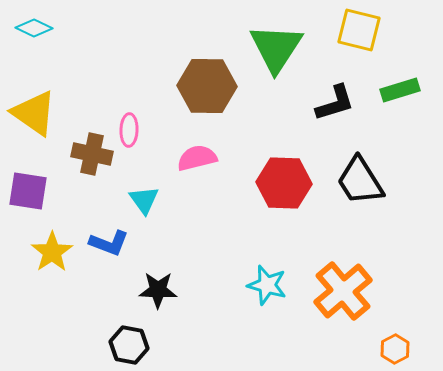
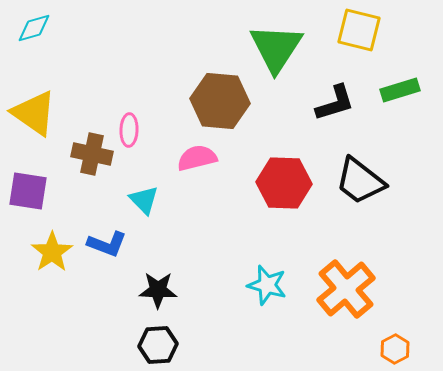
cyan diamond: rotated 42 degrees counterclockwise
brown hexagon: moved 13 px right, 15 px down; rotated 4 degrees clockwise
black trapezoid: rotated 20 degrees counterclockwise
cyan triangle: rotated 8 degrees counterclockwise
blue L-shape: moved 2 px left, 1 px down
orange cross: moved 3 px right, 2 px up
black hexagon: moved 29 px right; rotated 15 degrees counterclockwise
